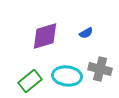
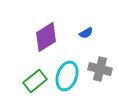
purple diamond: moved 1 px right, 1 px down; rotated 16 degrees counterclockwise
cyan ellipse: rotated 76 degrees counterclockwise
green rectangle: moved 5 px right
